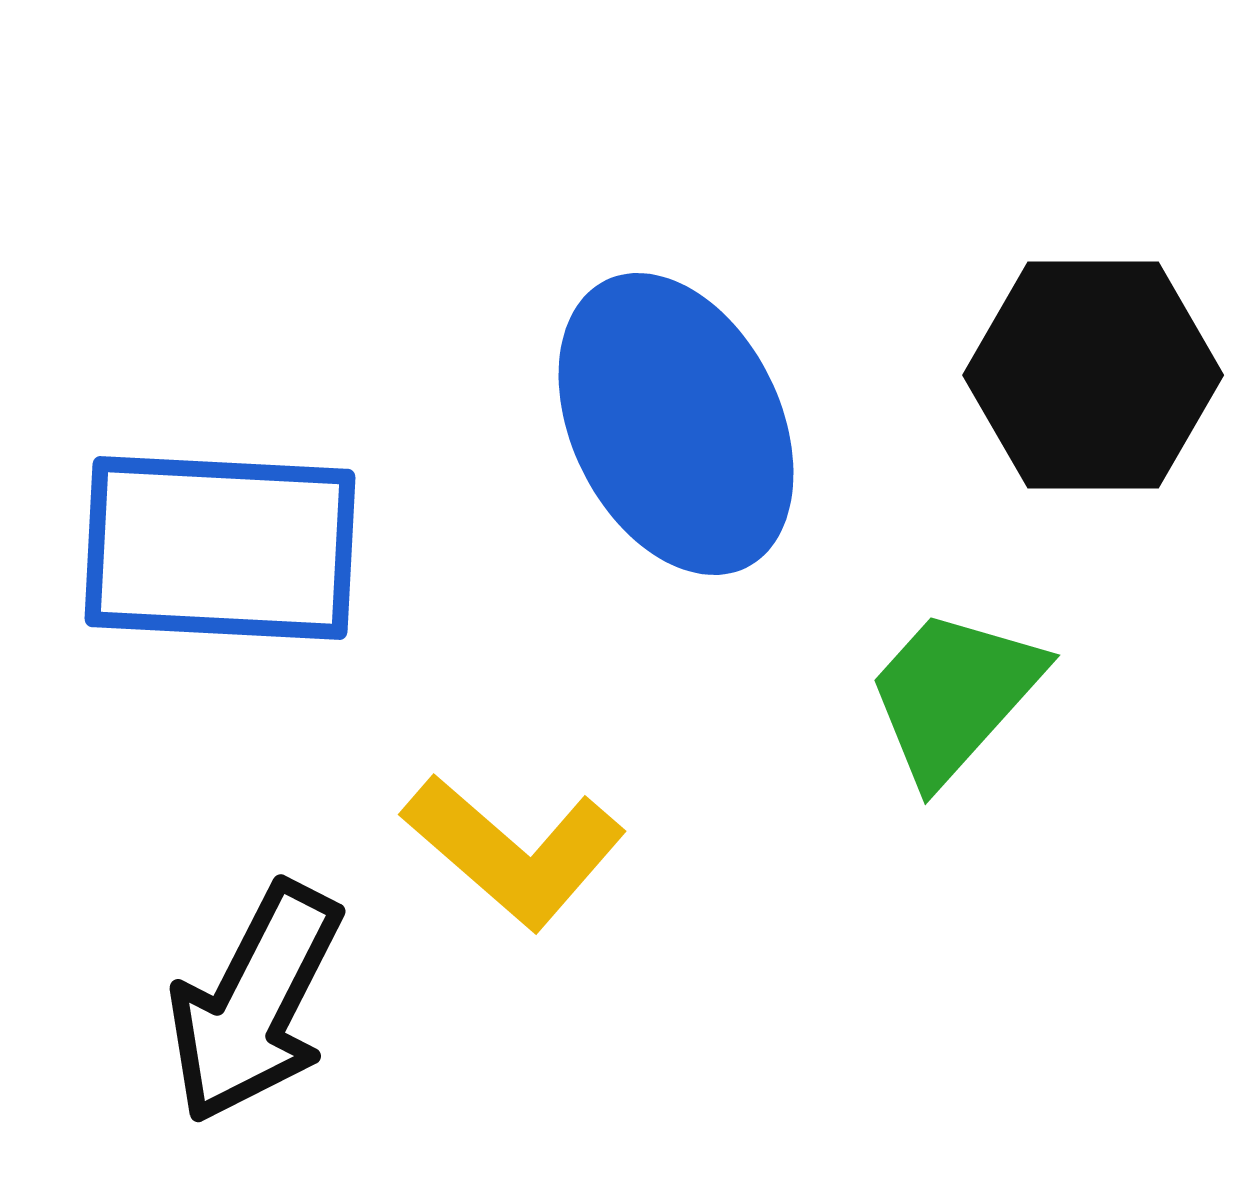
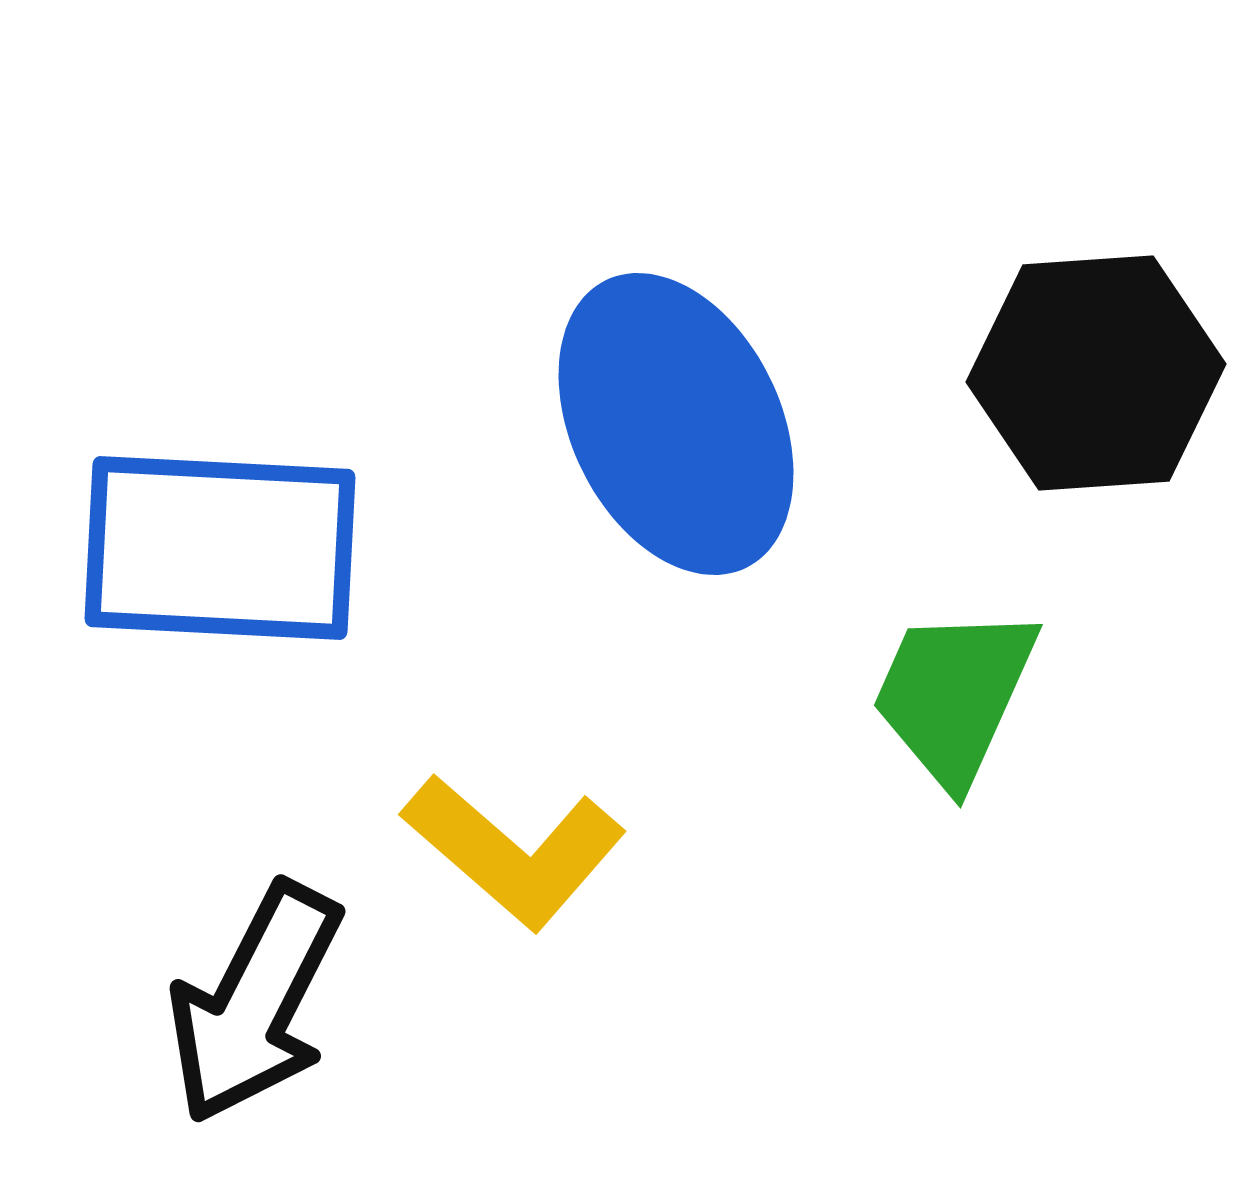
black hexagon: moved 3 px right, 2 px up; rotated 4 degrees counterclockwise
green trapezoid: rotated 18 degrees counterclockwise
